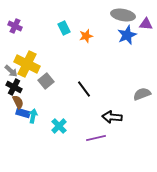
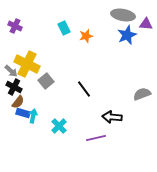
brown semicircle: rotated 64 degrees clockwise
